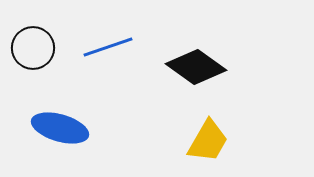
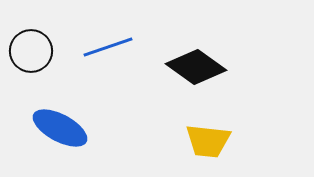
black circle: moved 2 px left, 3 px down
blue ellipse: rotated 12 degrees clockwise
yellow trapezoid: rotated 66 degrees clockwise
